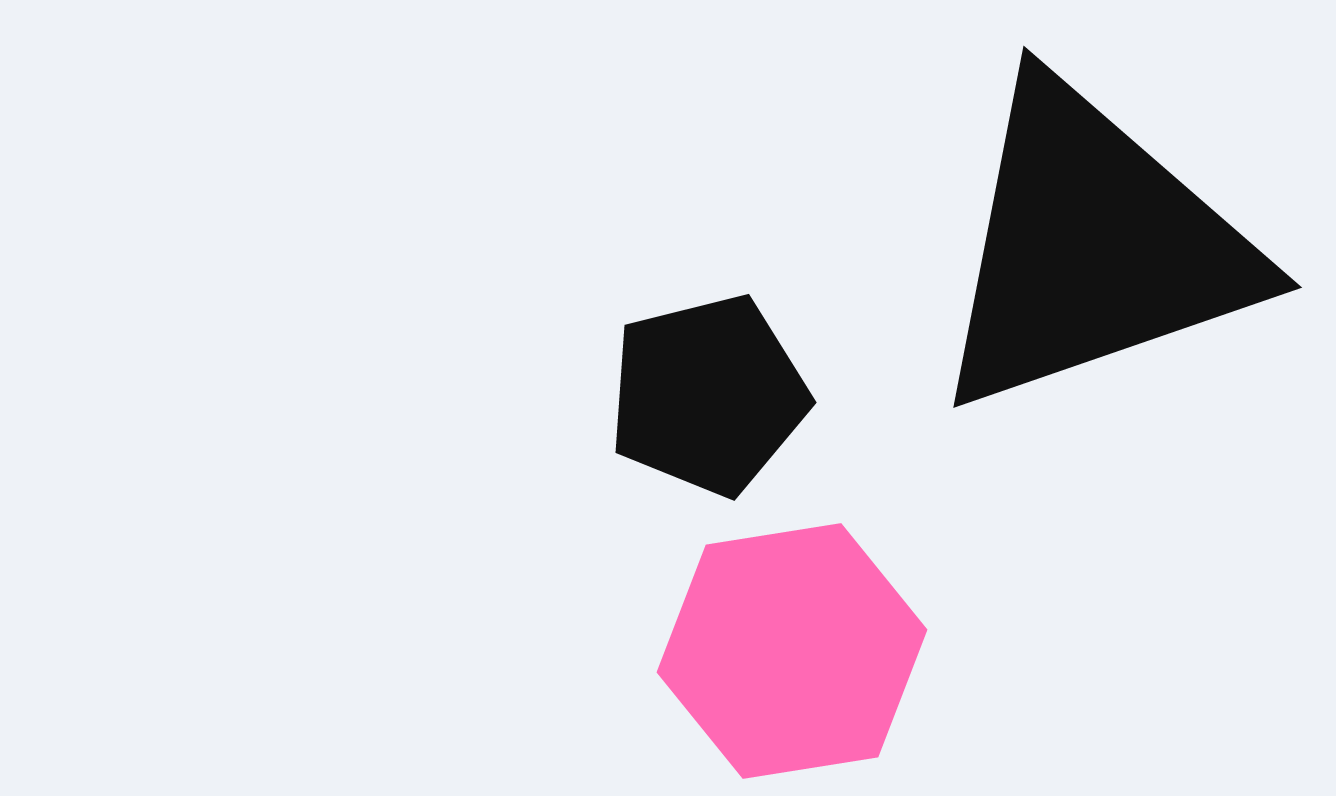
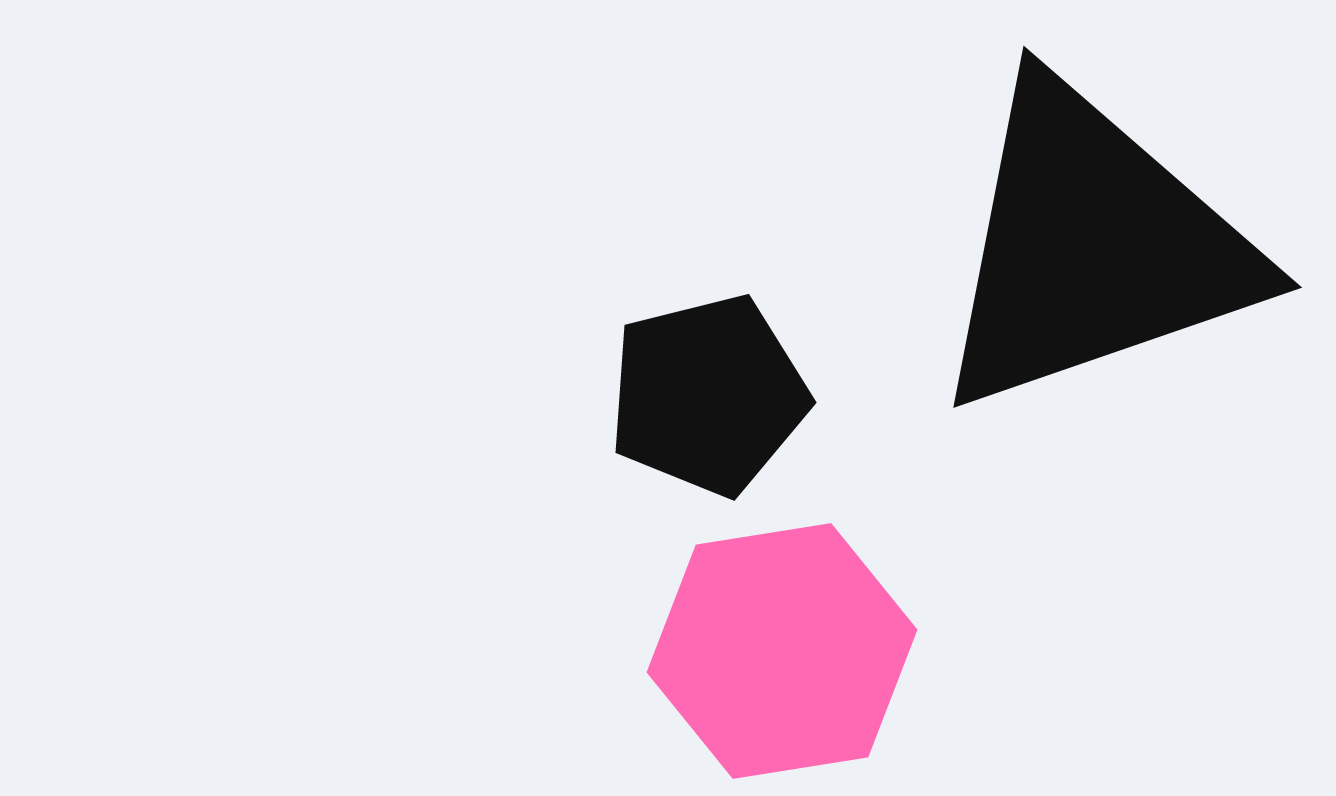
pink hexagon: moved 10 px left
